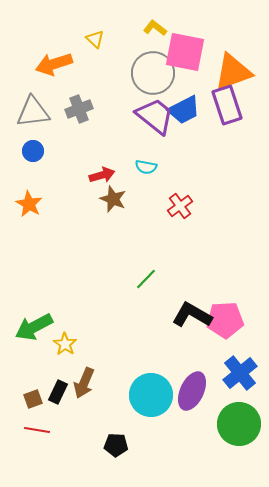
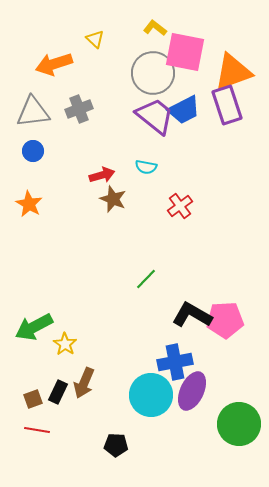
blue cross: moved 65 px left, 11 px up; rotated 28 degrees clockwise
